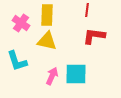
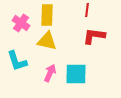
pink arrow: moved 2 px left, 3 px up
